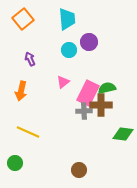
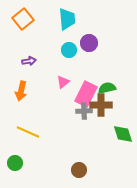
purple circle: moved 1 px down
purple arrow: moved 1 px left, 2 px down; rotated 104 degrees clockwise
pink rectangle: moved 2 px left, 1 px down
green diamond: rotated 65 degrees clockwise
